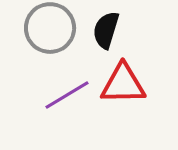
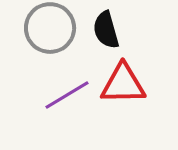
black semicircle: rotated 33 degrees counterclockwise
